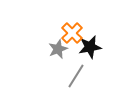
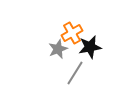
orange cross: rotated 15 degrees clockwise
gray line: moved 1 px left, 3 px up
